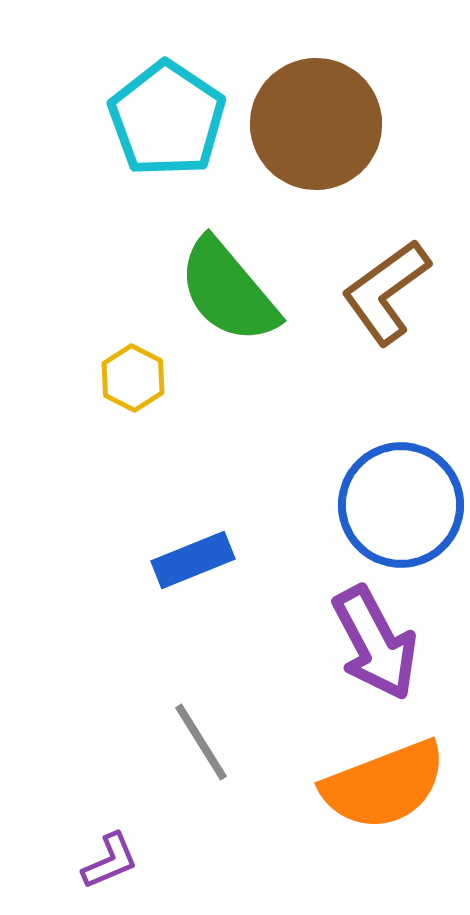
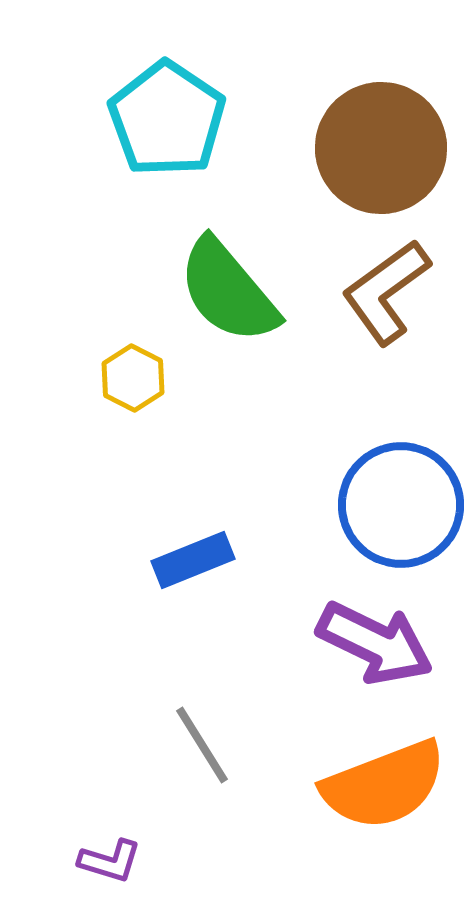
brown circle: moved 65 px right, 24 px down
purple arrow: rotated 36 degrees counterclockwise
gray line: moved 1 px right, 3 px down
purple L-shape: rotated 40 degrees clockwise
